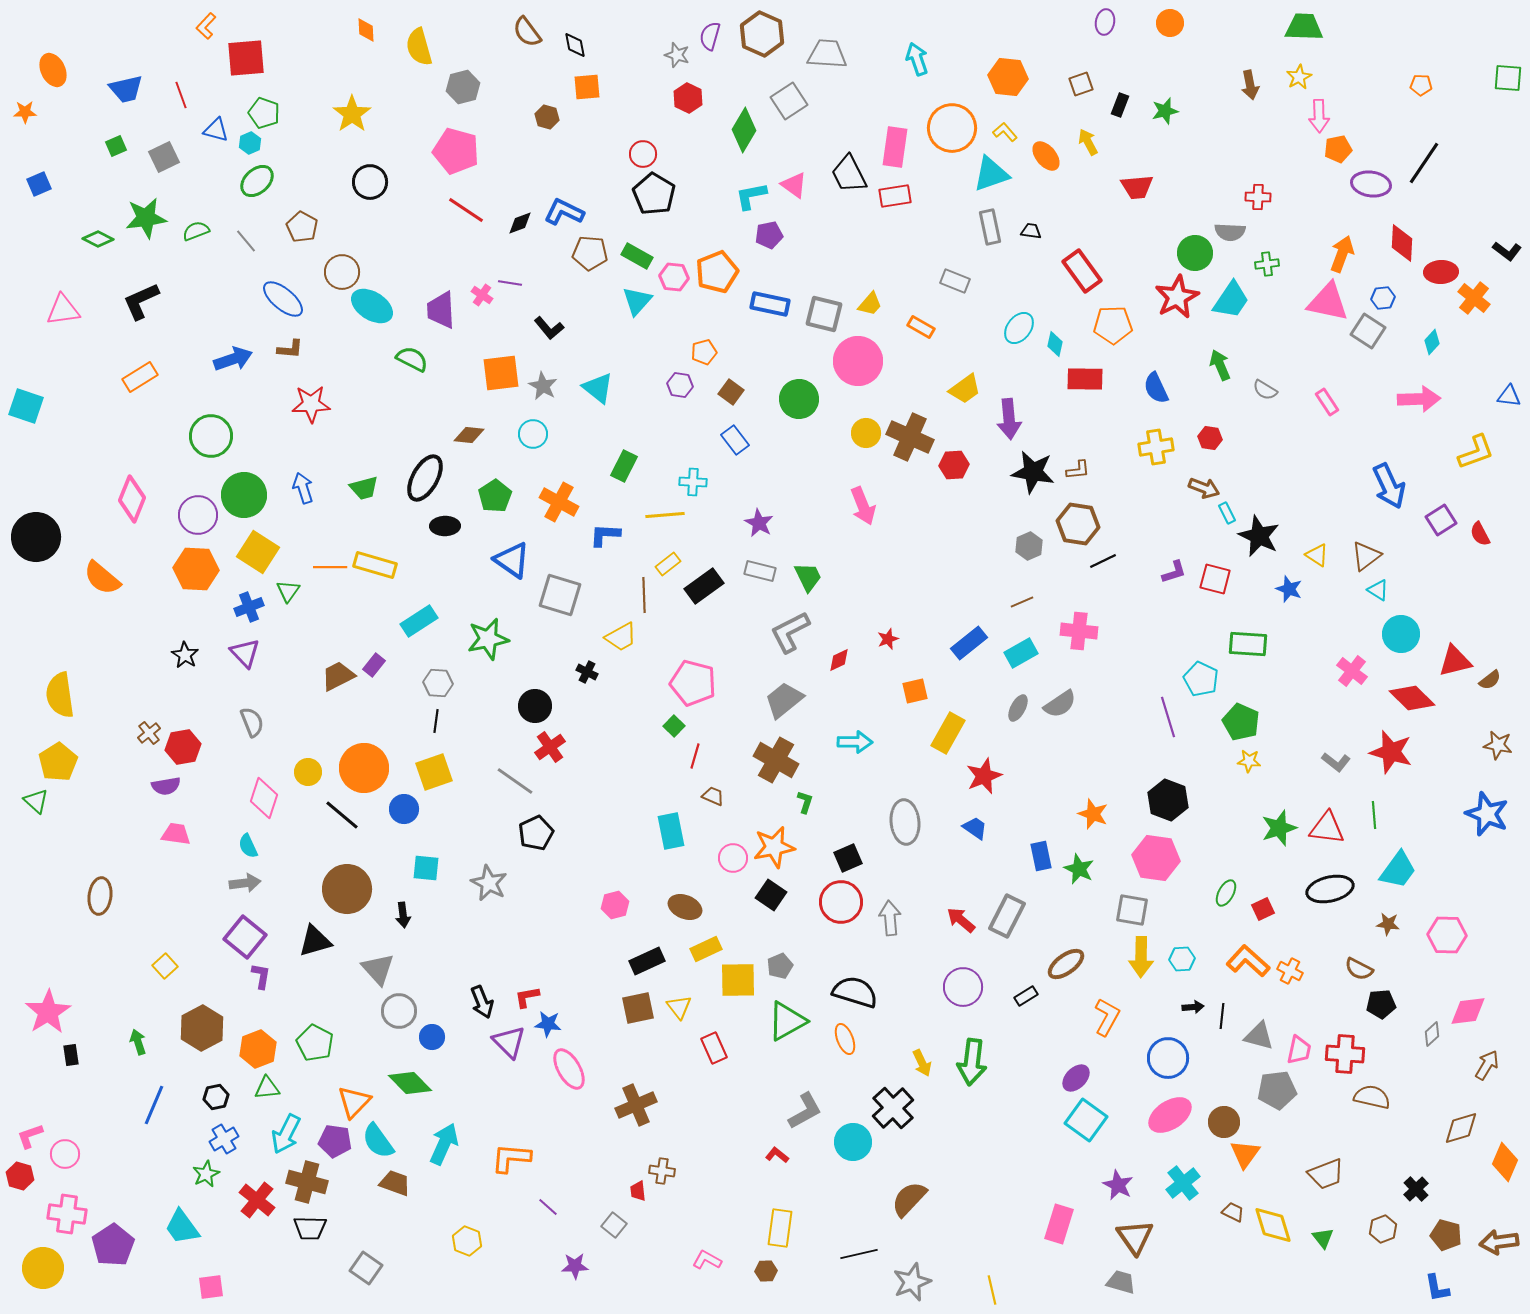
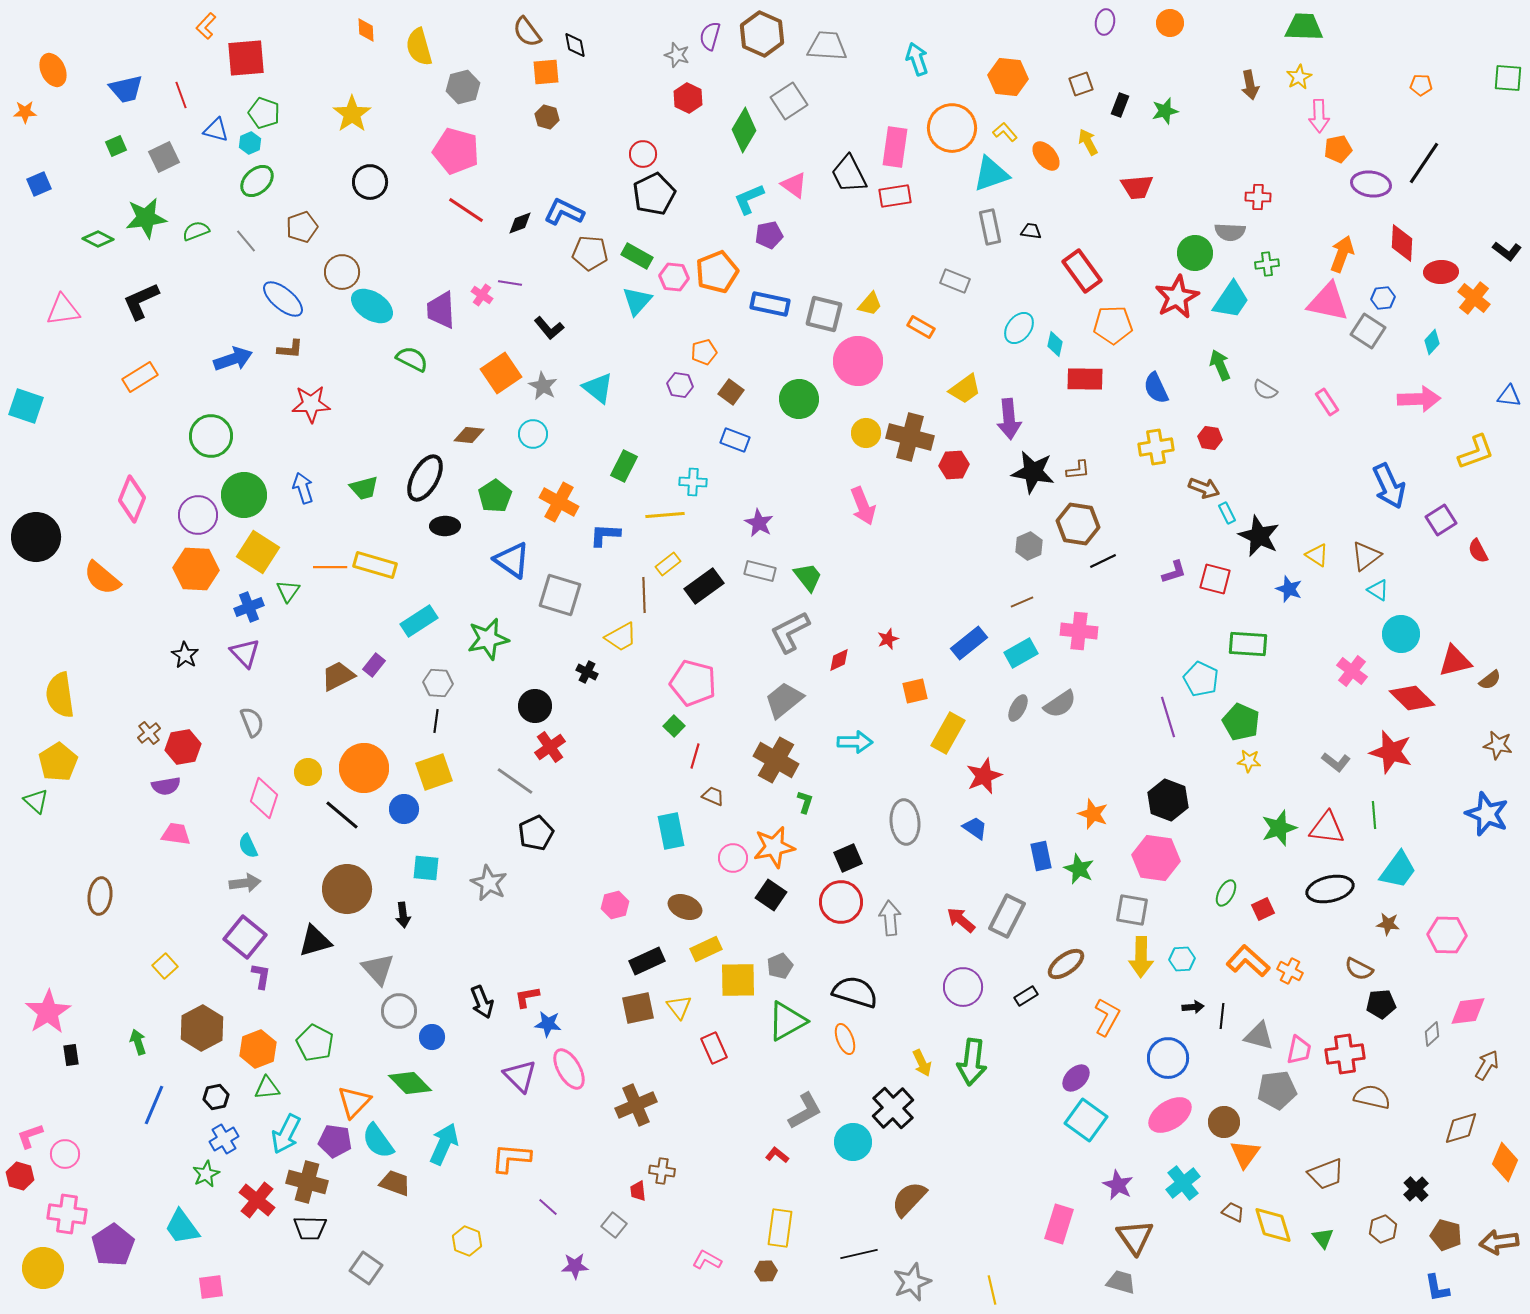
gray trapezoid at (827, 54): moved 8 px up
orange square at (587, 87): moved 41 px left, 15 px up
black pentagon at (654, 194): rotated 15 degrees clockwise
cyan L-shape at (751, 196): moved 2 px left, 3 px down; rotated 12 degrees counterclockwise
brown pentagon at (302, 227): rotated 24 degrees clockwise
orange square at (501, 373): rotated 27 degrees counterclockwise
brown cross at (910, 437): rotated 9 degrees counterclockwise
blue rectangle at (735, 440): rotated 32 degrees counterclockwise
red semicircle at (1480, 534): moved 2 px left, 17 px down
green trapezoid at (808, 577): rotated 12 degrees counterclockwise
purple triangle at (509, 1042): moved 11 px right, 34 px down
red cross at (1345, 1054): rotated 12 degrees counterclockwise
